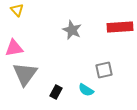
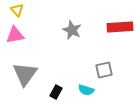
pink triangle: moved 1 px right, 13 px up
cyan semicircle: rotated 14 degrees counterclockwise
